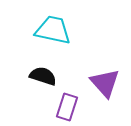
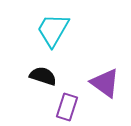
cyan trapezoid: rotated 72 degrees counterclockwise
purple triangle: rotated 12 degrees counterclockwise
